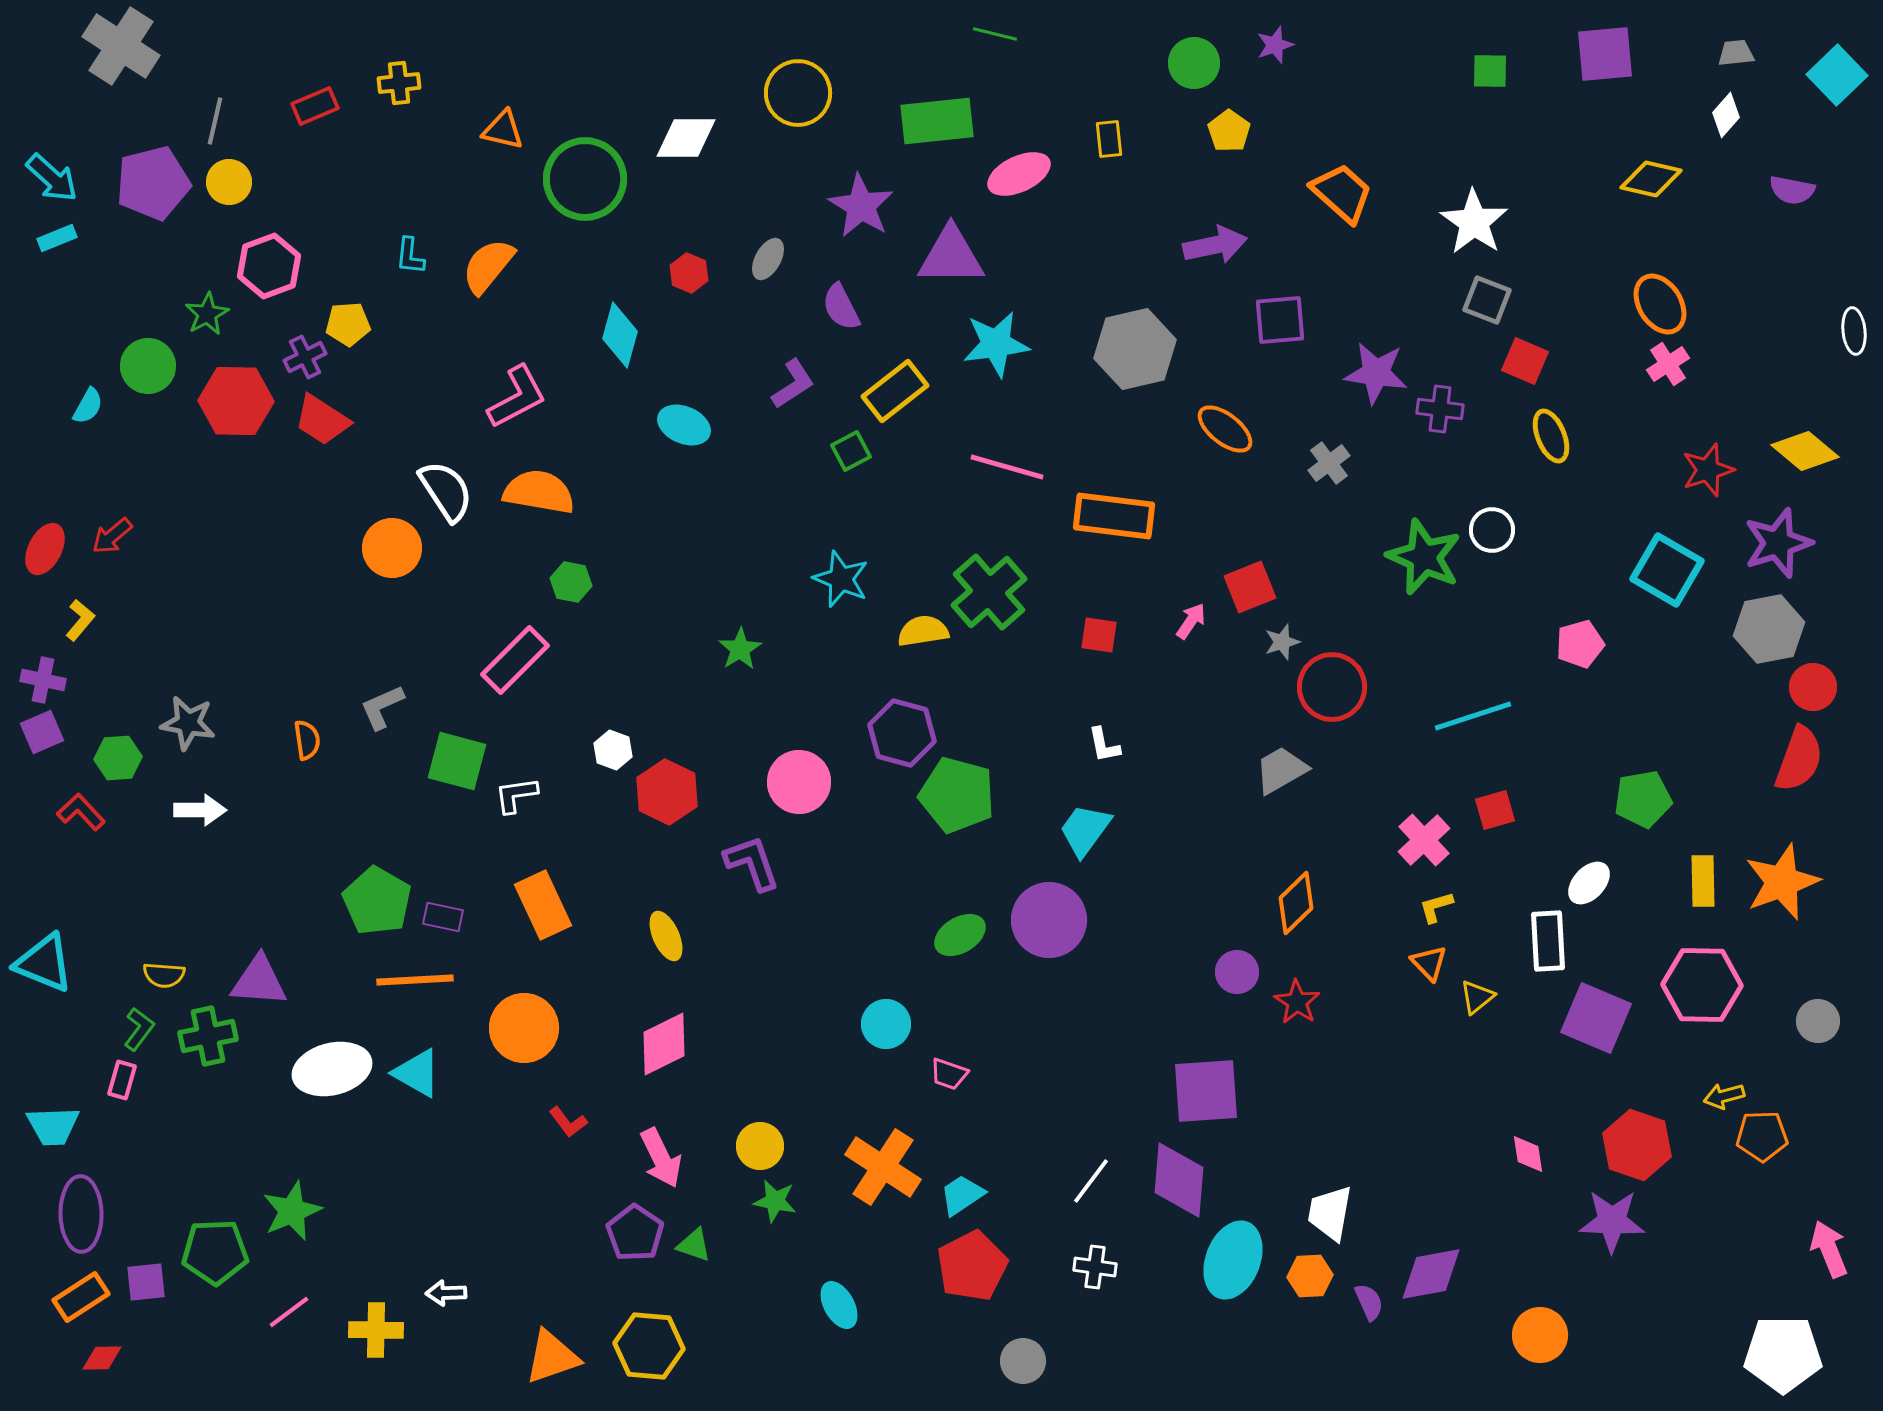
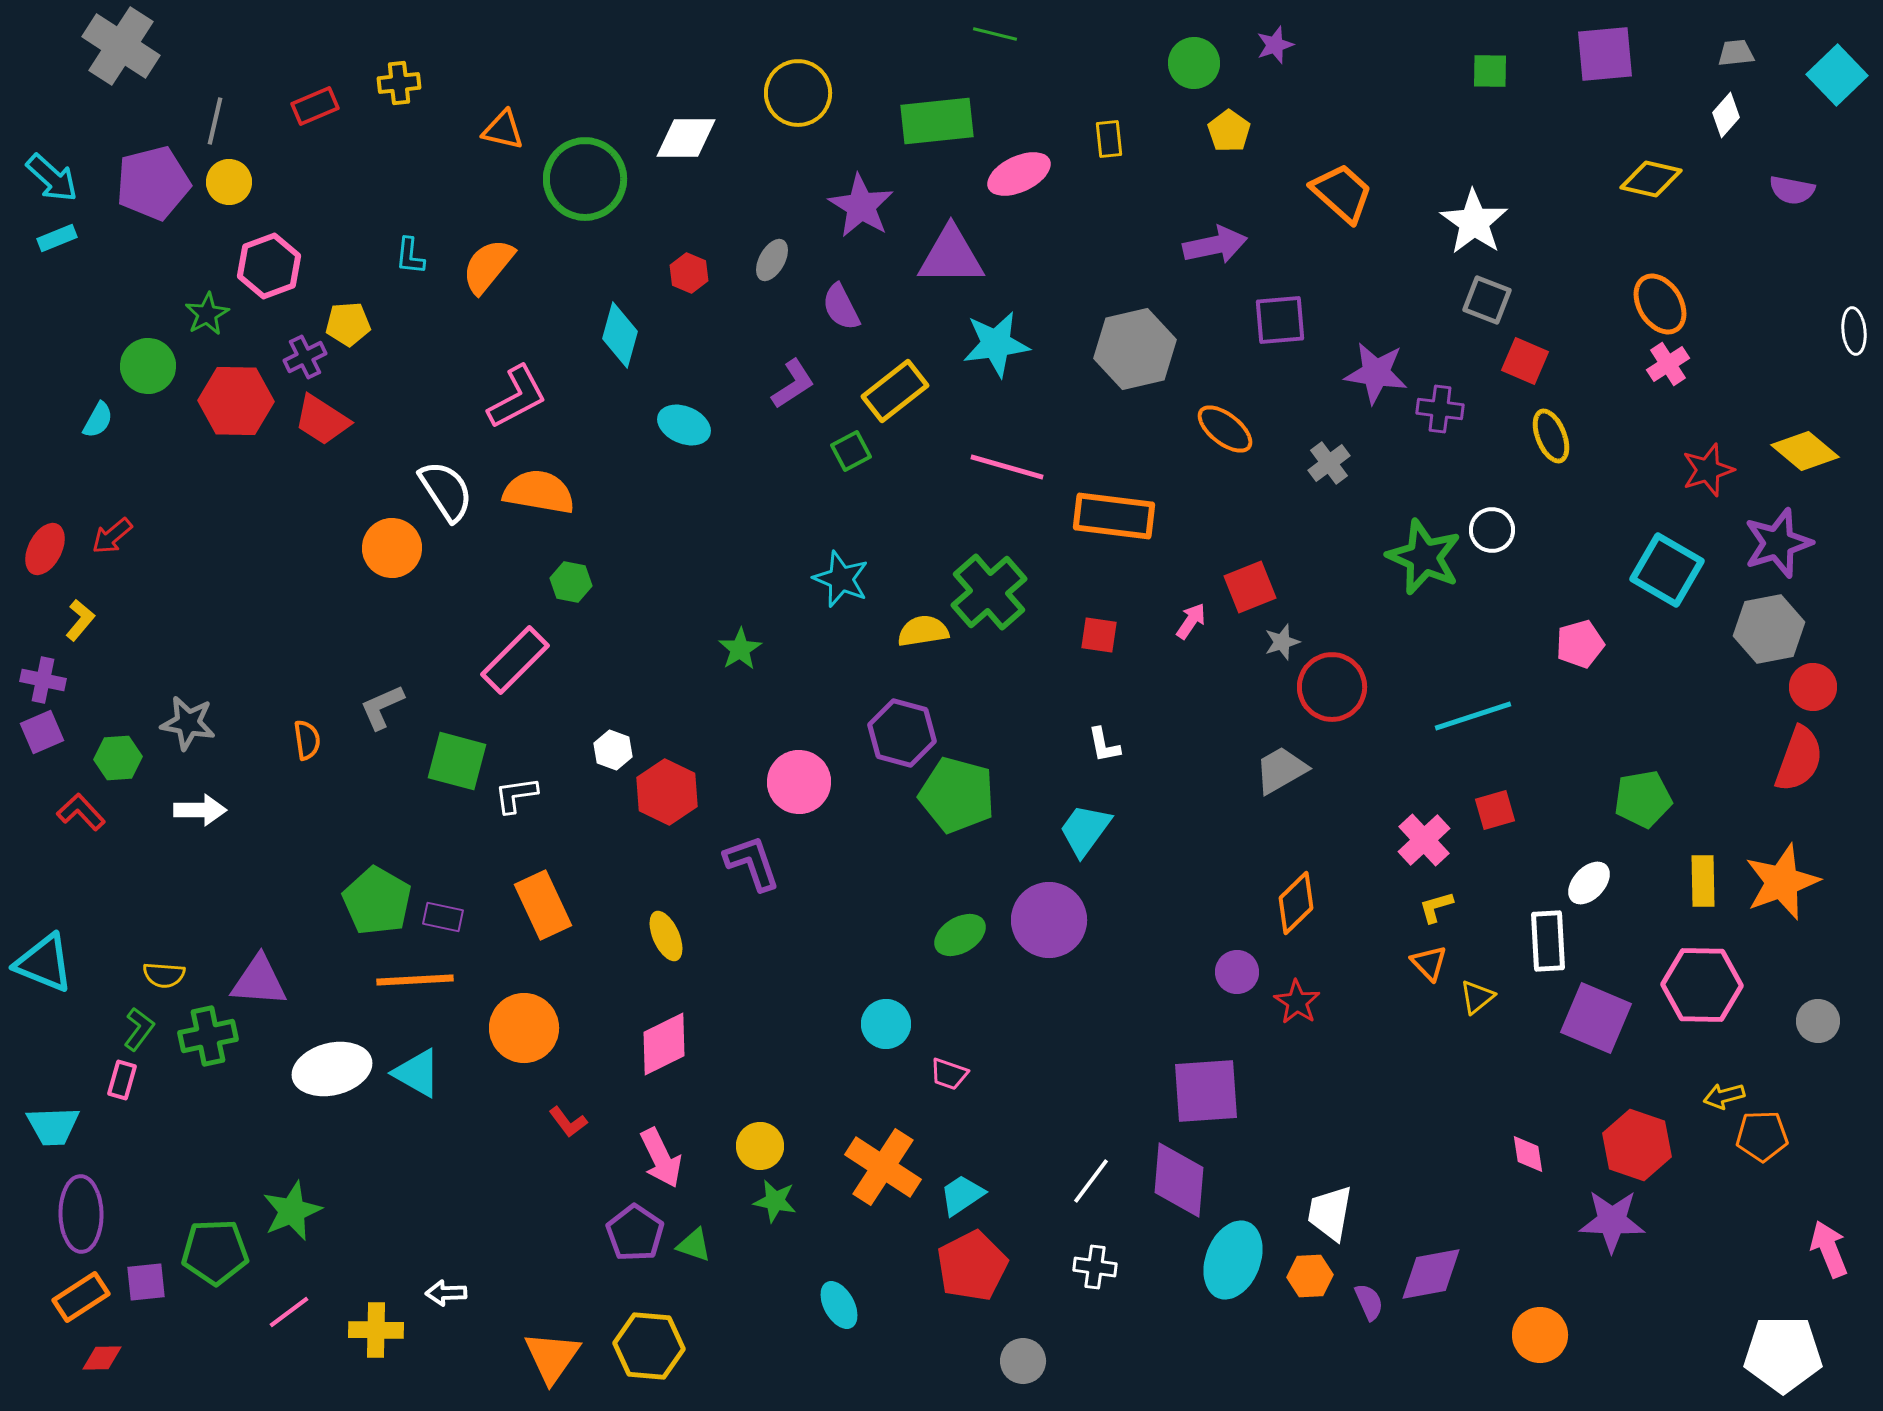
gray ellipse at (768, 259): moved 4 px right, 1 px down
cyan semicircle at (88, 406): moved 10 px right, 14 px down
orange triangle at (552, 1357): rotated 36 degrees counterclockwise
